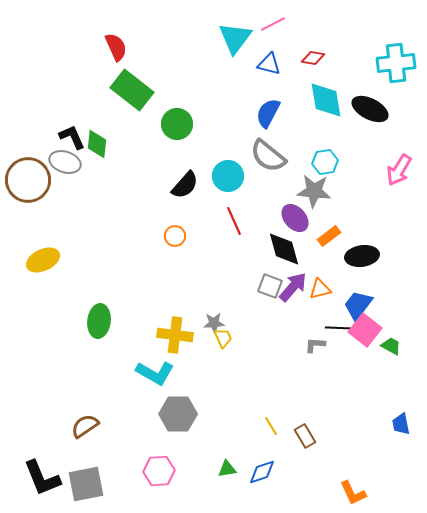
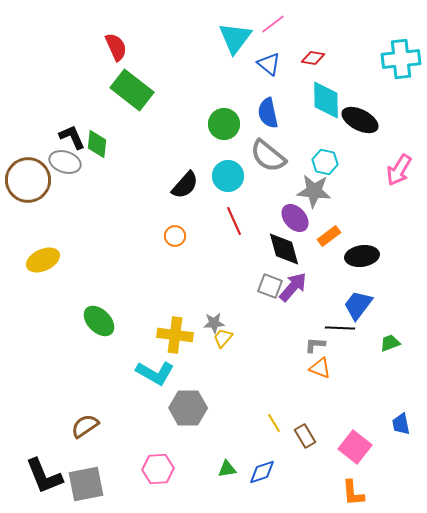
pink line at (273, 24): rotated 10 degrees counterclockwise
cyan cross at (396, 63): moved 5 px right, 4 px up
blue triangle at (269, 64): rotated 25 degrees clockwise
cyan diamond at (326, 100): rotated 9 degrees clockwise
black ellipse at (370, 109): moved 10 px left, 11 px down
blue semicircle at (268, 113): rotated 40 degrees counterclockwise
green circle at (177, 124): moved 47 px right
cyan hexagon at (325, 162): rotated 20 degrees clockwise
orange triangle at (320, 289): moved 79 px down; rotated 35 degrees clockwise
green ellipse at (99, 321): rotated 52 degrees counterclockwise
pink square at (365, 330): moved 10 px left, 117 px down
yellow trapezoid at (223, 338): rotated 115 degrees counterclockwise
green trapezoid at (391, 346): moved 1 px left, 3 px up; rotated 50 degrees counterclockwise
gray hexagon at (178, 414): moved 10 px right, 6 px up
yellow line at (271, 426): moved 3 px right, 3 px up
pink hexagon at (159, 471): moved 1 px left, 2 px up
black L-shape at (42, 478): moved 2 px right, 2 px up
orange L-shape at (353, 493): rotated 20 degrees clockwise
